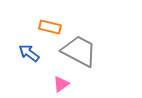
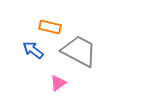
blue arrow: moved 4 px right, 3 px up
pink triangle: moved 3 px left, 1 px up
